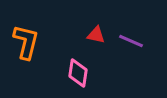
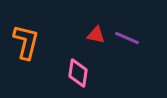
purple line: moved 4 px left, 3 px up
